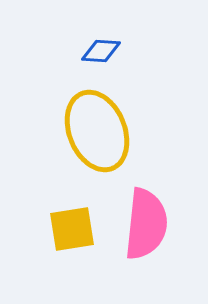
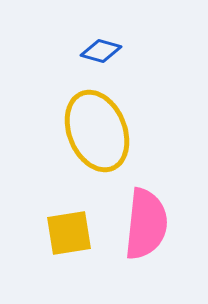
blue diamond: rotated 12 degrees clockwise
yellow square: moved 3 px left, 4 px down
